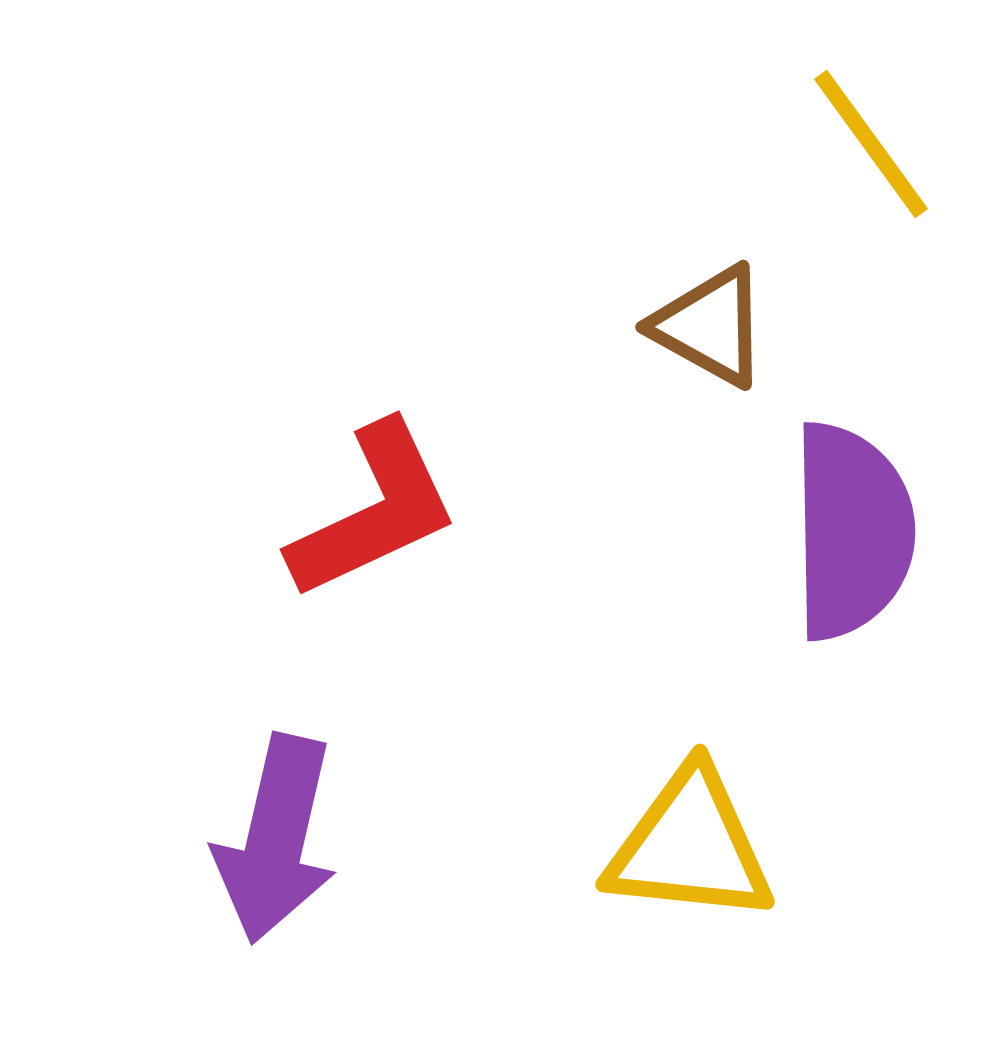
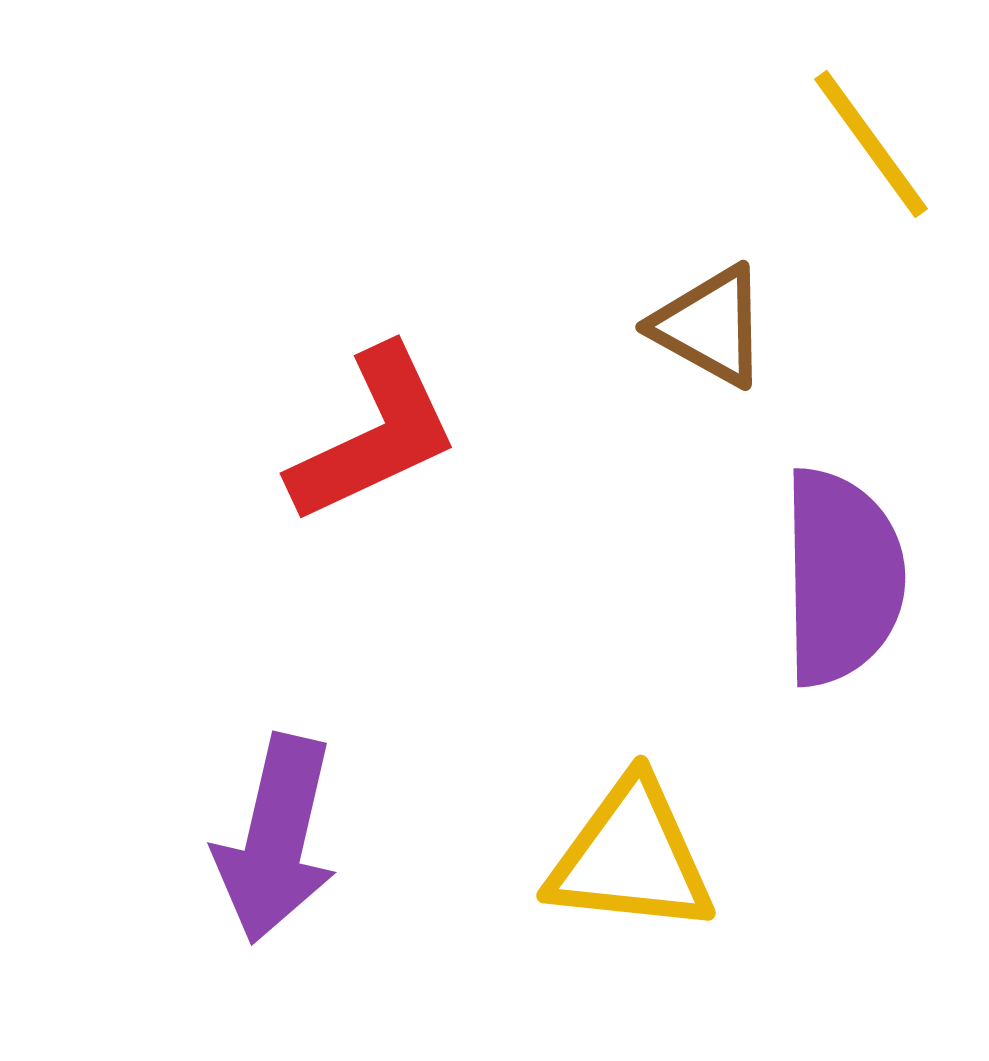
red L-shape: moved 76 px up
purple semicircle: moved 10 px left, 46 px down
yellow triangle: moved 59 px left, 11 px down
